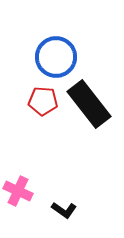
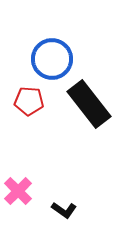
blue circle: moved 4 px left, 2 px down
red pentagon: moved 14 px left
pink cross: rotated 20 degrees clockwise
